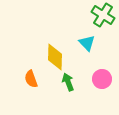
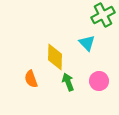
green cross: rotated 30 degrees clockwise
pink circle: moved 3 px left, 2 px down
